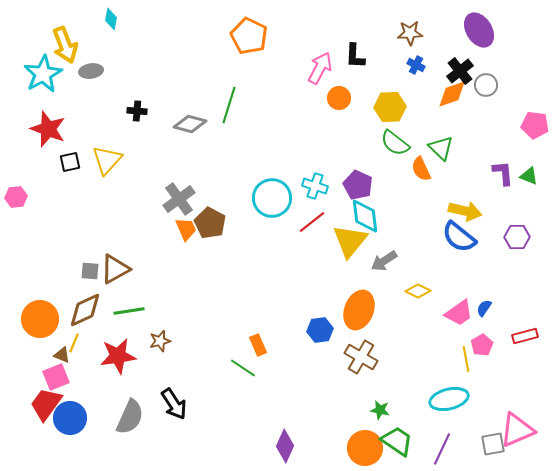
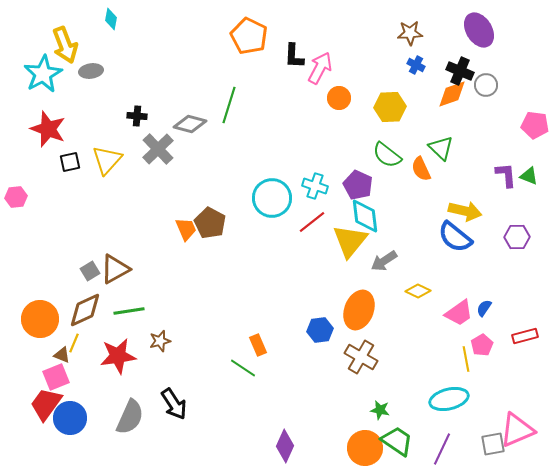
black L-shape at (355, 56): moved 61 px left
black cross at (460, 71): rotated 28 degrees counterclockwise
black cross at (137, 111): moved 5 px down
green semicircle at (395, 143): moved 8 px left, 12 px down
purple L-shape at (503, 173): moved 3 px right, 2 px down
gray cross at (179, 199): moved 21 px left, 50 px up; rotated 8 degrees counterclockwise
blue semicircle at (459, 237): moved 4 px left
gray square at (90, 271): rotated 36 degrees counterclockwise
